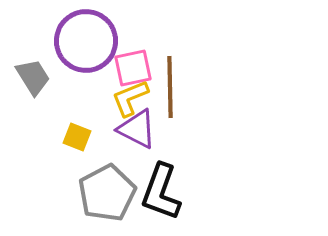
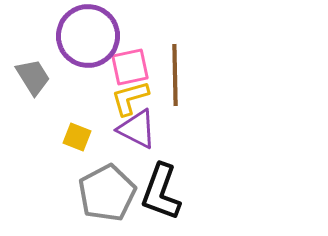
purple circle: moved 2 px right, 5 px up
pink square: moved 3 px left, 1 px up
brown line: moved 5 px right, 12 px up
yellow L-shape: rotated 6 degrees clockwise
